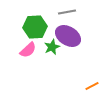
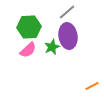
gray line: rotated 30 degrees counterclockwise
green hexagon: moved 6 px left
purple ellipse: rotated 50 degrees clockwise
